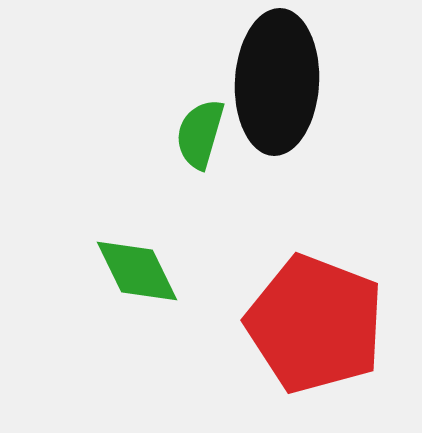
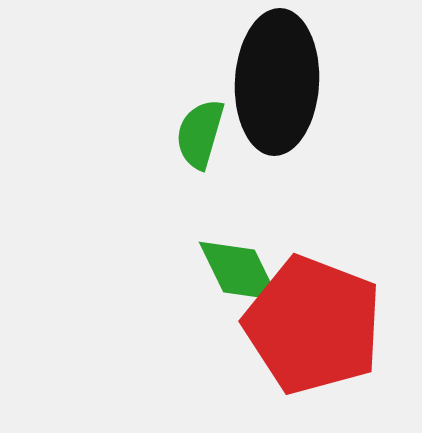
green diamond: moved 102 px right
red pentagon: moved 2 px left, 1 px down
